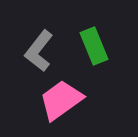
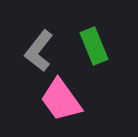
pink trapezoid: rotated 90 degrees counterclockwise
